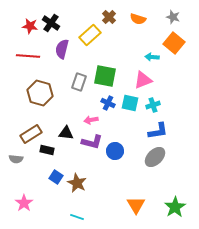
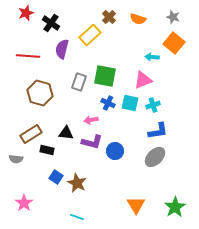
red star: moved 4 px left, 13 px up; rotated 28 degrees counterclockwise
